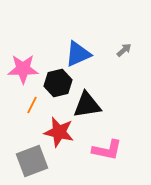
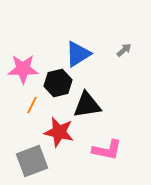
blue triangle: rotated 8 degrees counterclockwise
